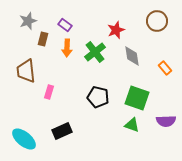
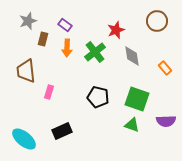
green square: moved 1 px down
